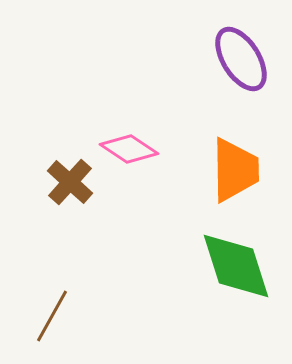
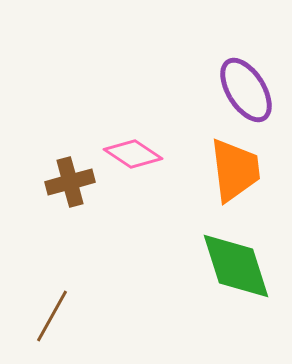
purple ellipse: moved 5 px right, 31 px down
pink diamond: moved 4 px right, 5 px down
orange trapezoid: rotated 6 degrees counterclockwise
brown cross: rotated 33 degrees clockwise
